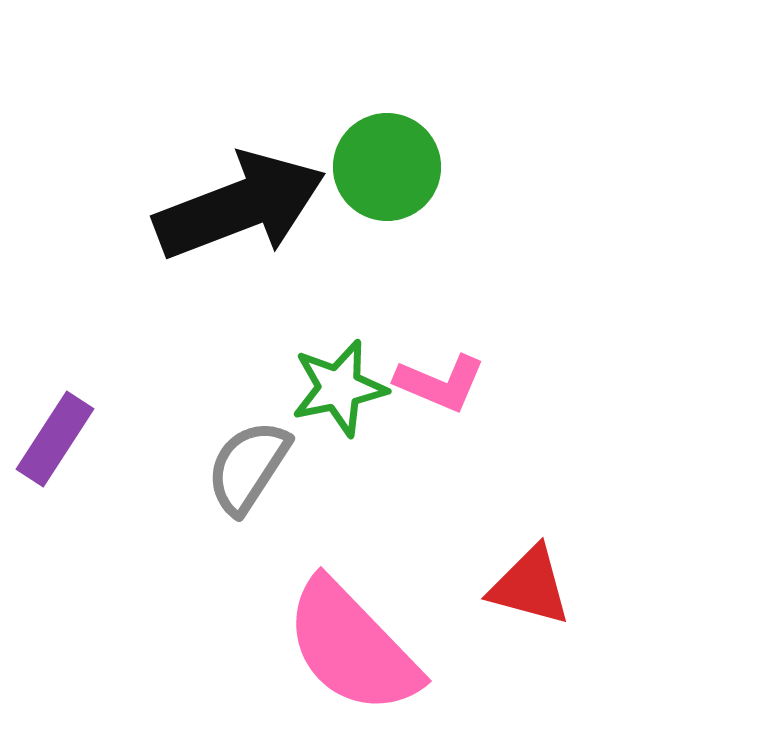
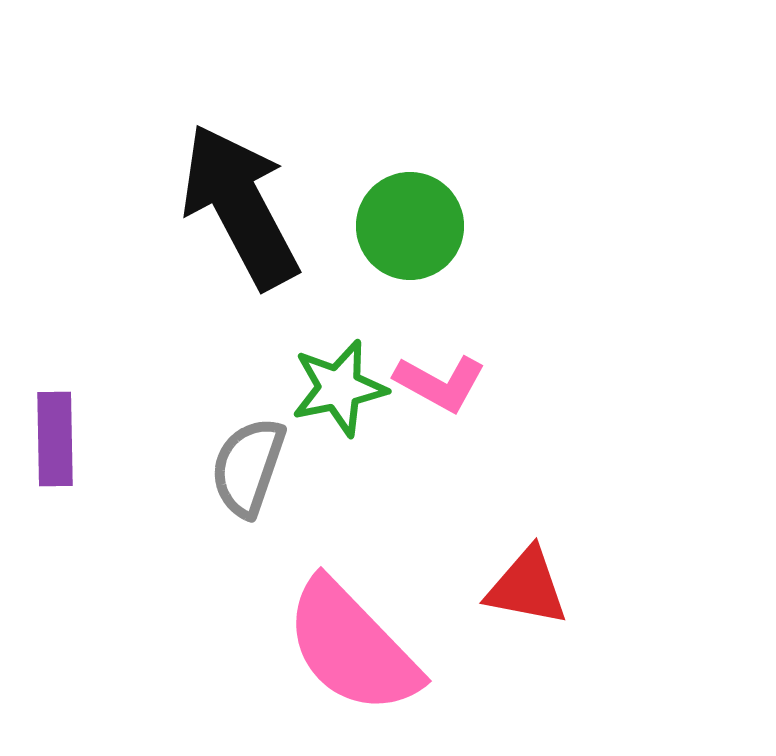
green circle: moved 23 px right, 59 px down
black arrow: rotated 97 degrees counterclockwise
pink L-shape: rotated 6 degrees clockwise
purple rectangle: rotated 34 degrees counterclockwise
gray semicircle: rotated 14 degrees counterclockwise
red triangle: moved 3 px left, 1 px down; rotated 4 degrees counterclockwise
